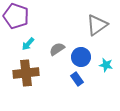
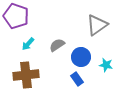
gray semicircle: moved 4 px up
brown cross: moved 2 px down
